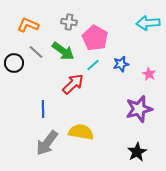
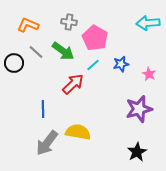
yellow semicircle: moved 3 px left
